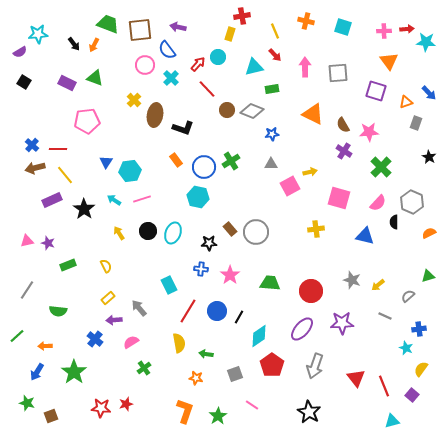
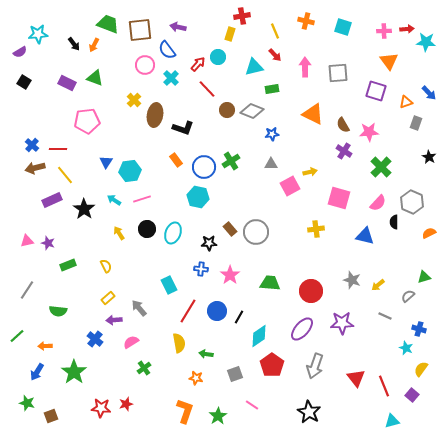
black circle at (148, 231): moved 1 px left, 2 px up
green triangle at (428, 276): moved 4 px left, 1 px down
blue cross at (419, 329): rotated 24 degrees clockwise
